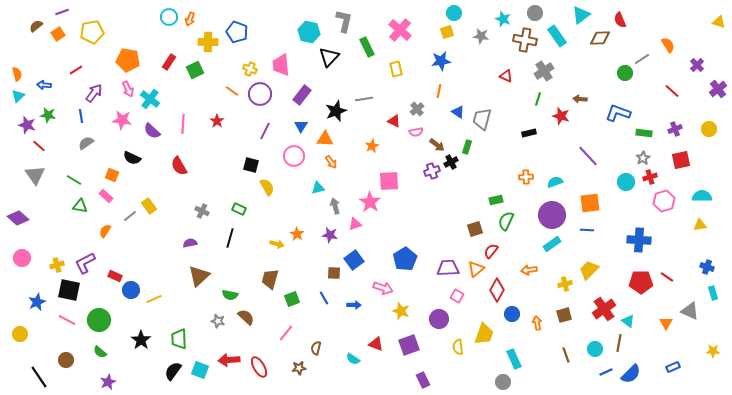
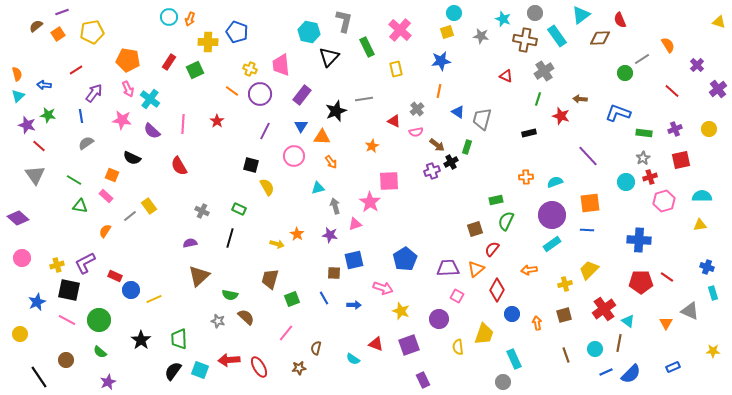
orange triangle at (325, 139): moved 3 px left, 2 px up
red semicircle at (491, 251): moved 1 px right, 2 px up
blue square at (354, 260): rotated 24 degrees clockwise
